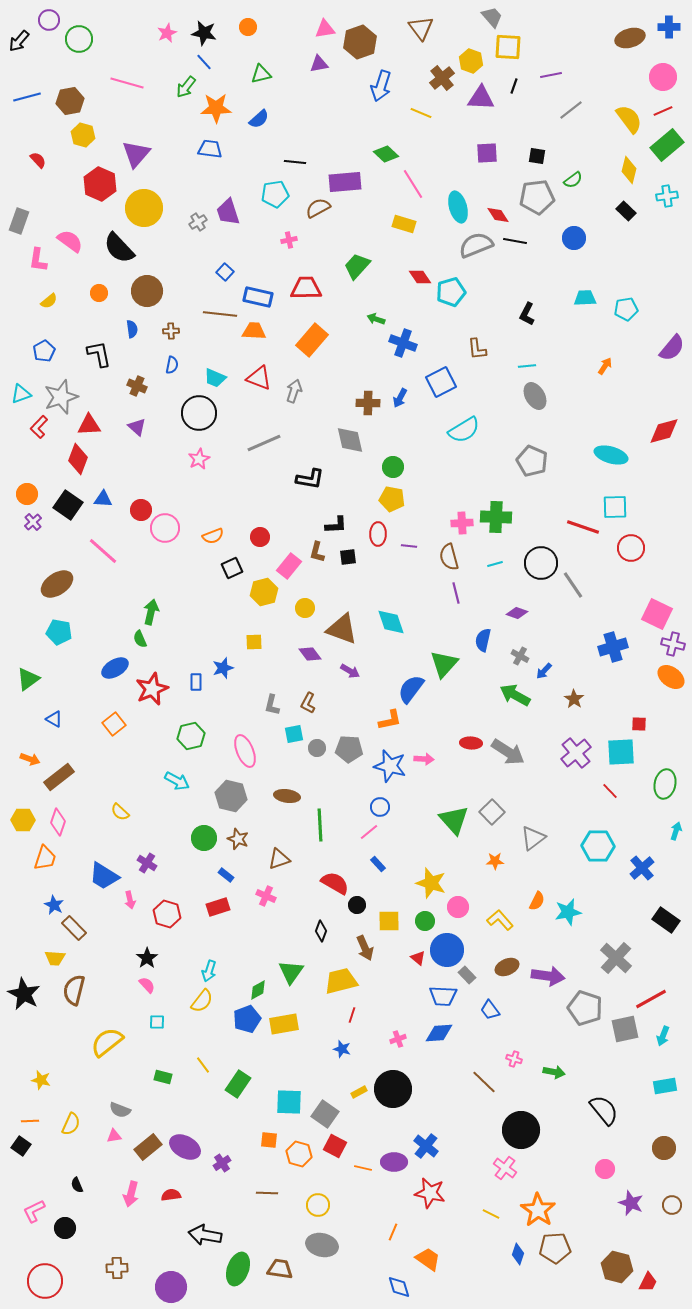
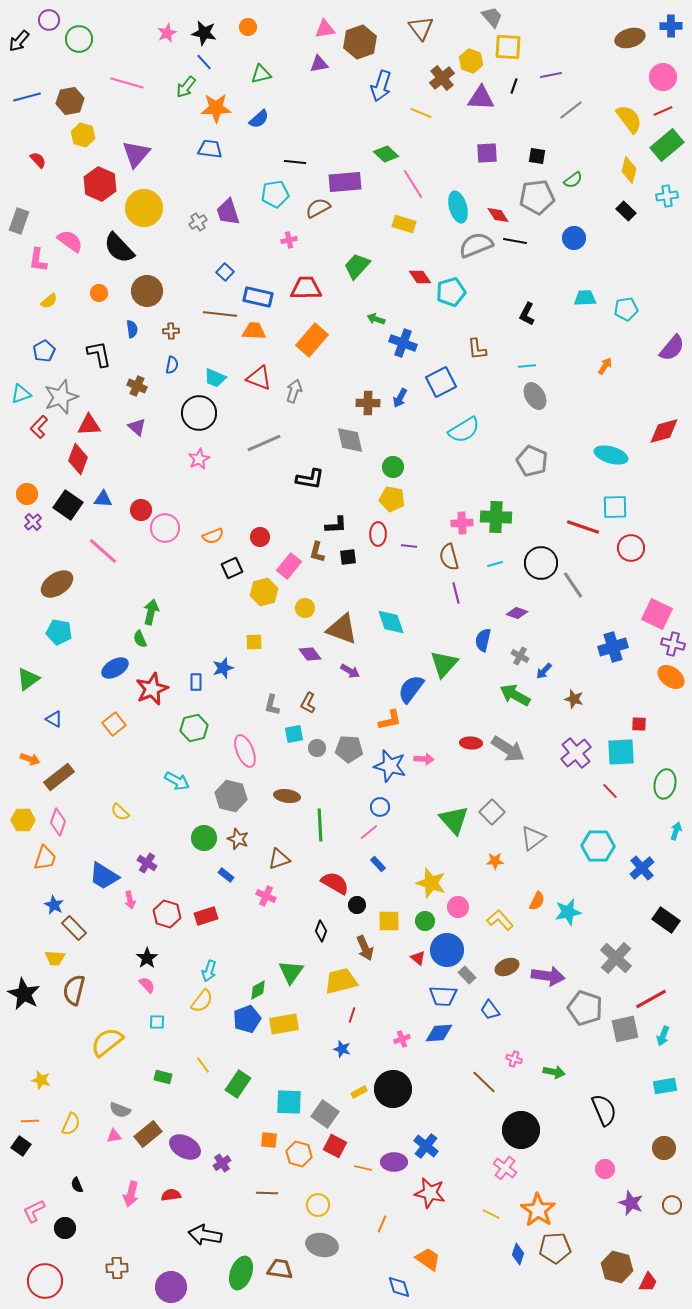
blue cross at (669, 27): moved 2 px right, 1 px up
brown star at (574, 699): rotated 18 degrees counterclockwise
green hexagon at (191, 736): moved 3 px right, 8 px up
gray arrow at (508, 752): moved 3 px up
red rectangle at (218, 907): moved 12 px left, 9 px down
pink cross at (398, 1039): moved 4 px right
black semicircle at (604, 1110): rotated 16 degrees clockwise
brown rectangle at (148, 1147): moved 13 px up
orange line at (393, 1232): moved 11 px left, 8 px up
green ellipse at (238, 1269): moved 3 px right, 4 px down
